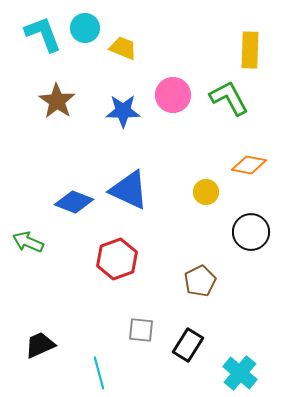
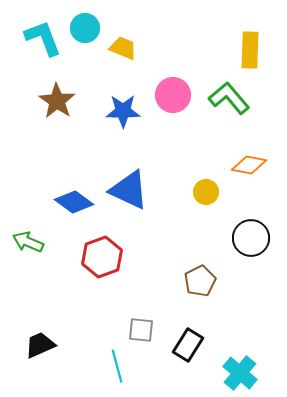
cyan L-shape: moved 4 px down
green L-shape: rotated 12 degrees counterclockwise
blue diamond: rotated 15 degrees clockwise
black circle: moved 6 px down
red hexagon: moved 15 px left, 2 px up
cyan line: moved 18 px right, 7 px up
